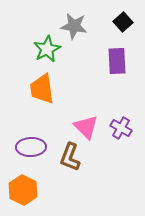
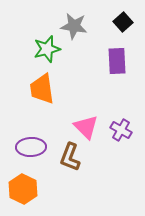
green star: rotated 12 degrees clockwise
purple cross: moved 2 px down
orange hexagon: moved 1 px up
